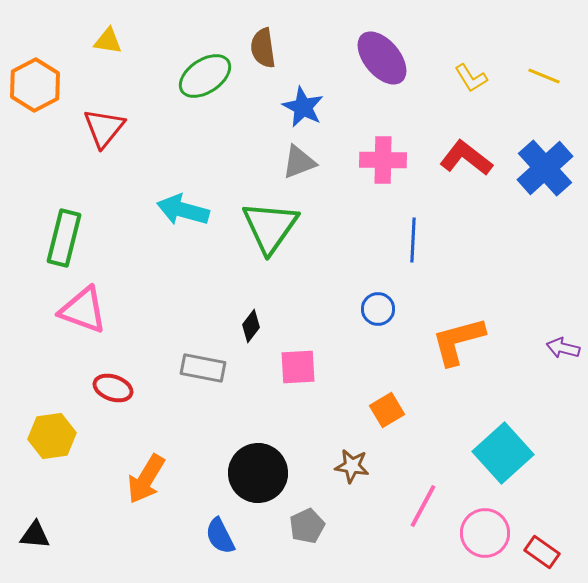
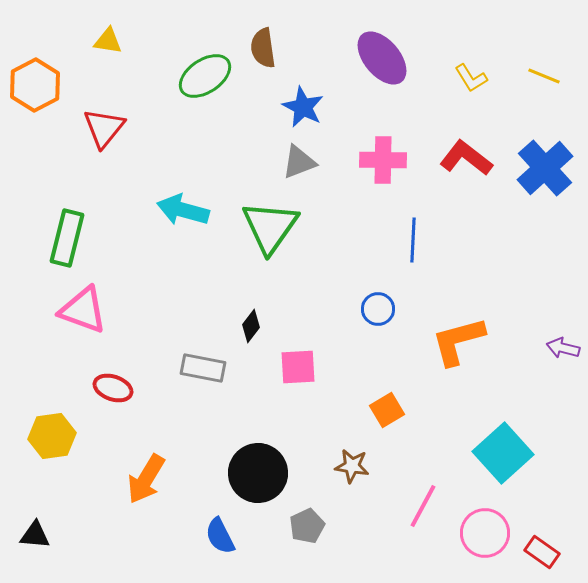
green rectangle: moved 3 px right
